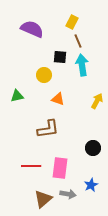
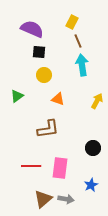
black square: moved 21 px left, 5 px up
green triangle: rotated 24 degrees counterclockwise
gray arrow: moved 2 px left, 5 px down
